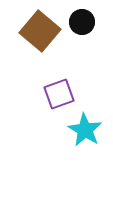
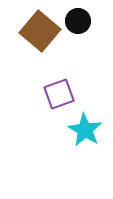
black circle: moved 4 px left, 1 px up
